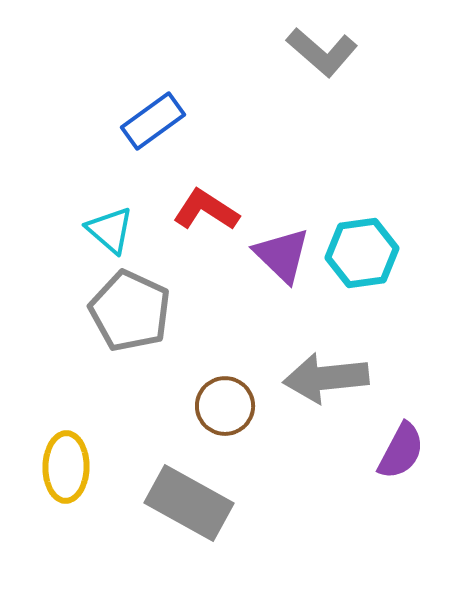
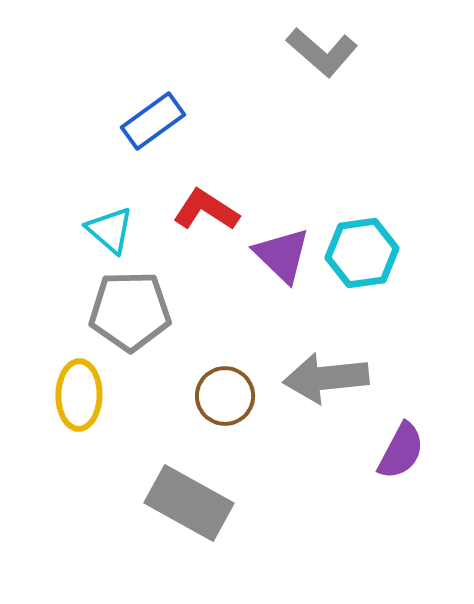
gray pentagon: rotated 26 degrees counterclockwise
brown circle: moved 10 px up
yellow ellipse: moved 13 px right, 72 px up
